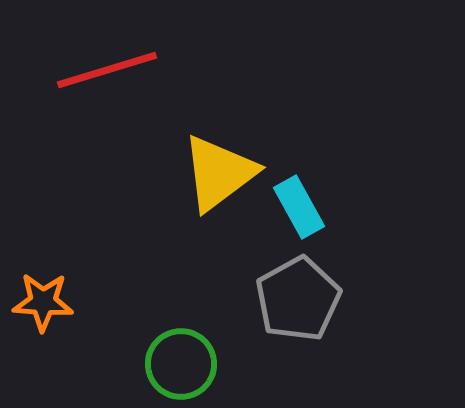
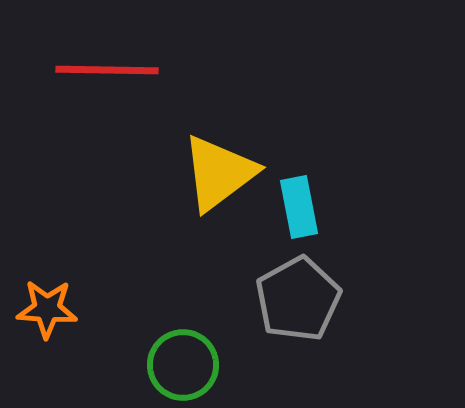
red line: rotated 18 degrees clockwise
cyan rectangle: rotated 18 degrees clockwise
orange star: moved 4 px right, 7 px down
green circle: moved 2 px right, 1 px down
